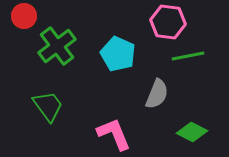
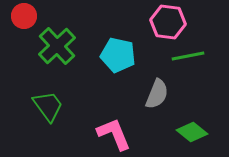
green cross: rotated 6 degrees counterclockwise
cyan pentagon: moved 1 px down; rotated 12 degrees counterclockwise
green diamond: rotated 12 degrees clockwise
